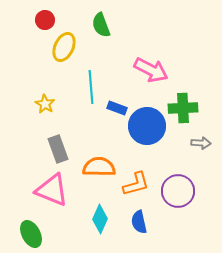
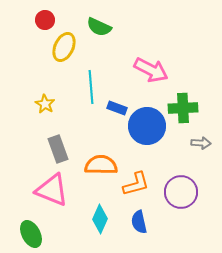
green semicircle: moved 2 px left, 2 px down; rotated 45 degrees counterclockwise
orange semicircle: moved 2 px right, 2 px up
purple circle: moved 3 px right, 1 px down
